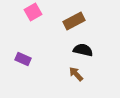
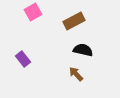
purple rectangle: rotated 28 degrees clockwise
